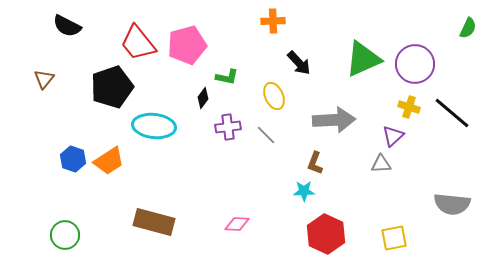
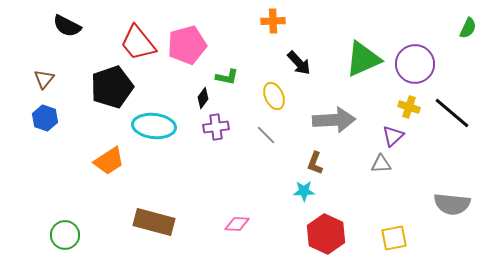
purple cross: moved 12 px left
blue hexagon: moved 28 px left, 41 px up
